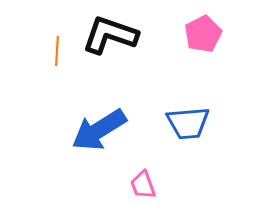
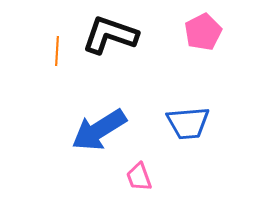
pink pentagon: moved 2 px up
pink trapezoid: moved 4 px left, 8 px up
